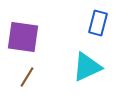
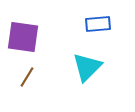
blue rectangle: moved 1 px down; rotated 70 degrees clockwise
cyan triangle: rotated 20 degrees counterclockwise
